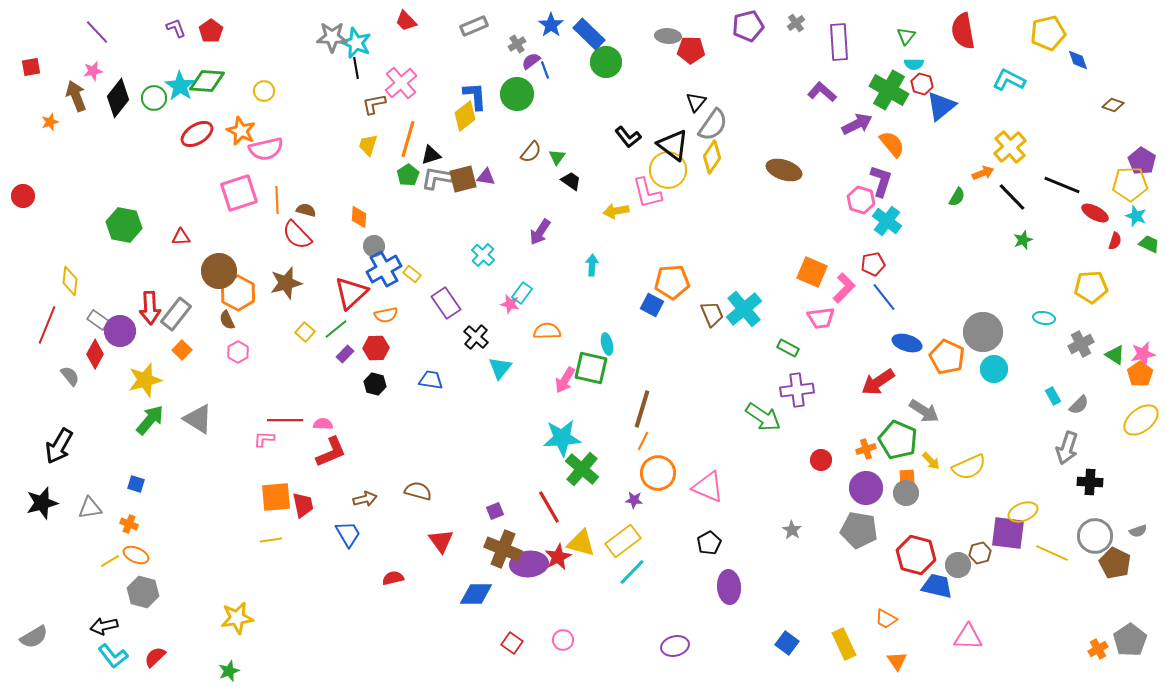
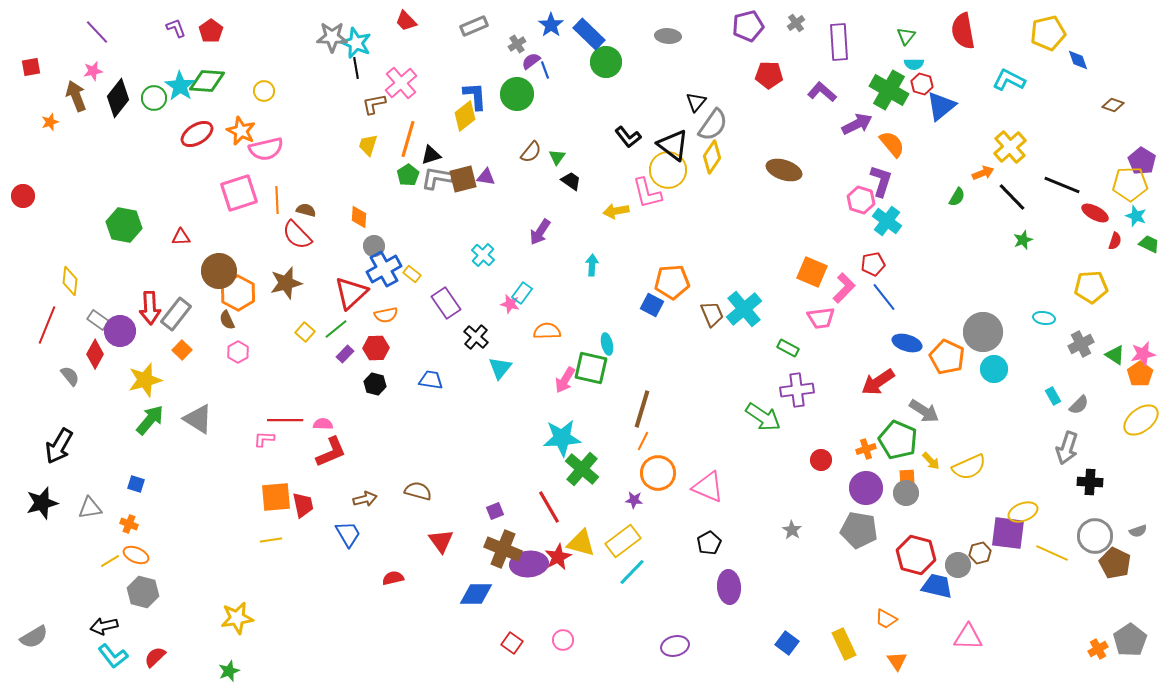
red pentagon at (691, 50): moved 78 px right, 25 px down
